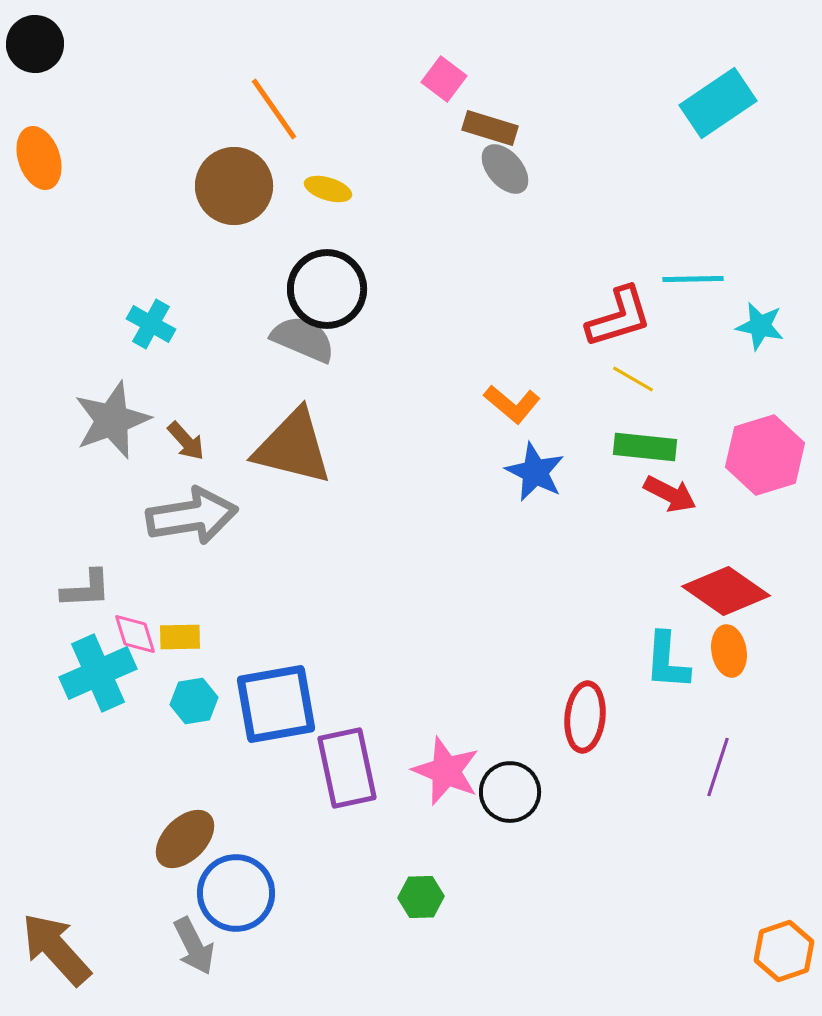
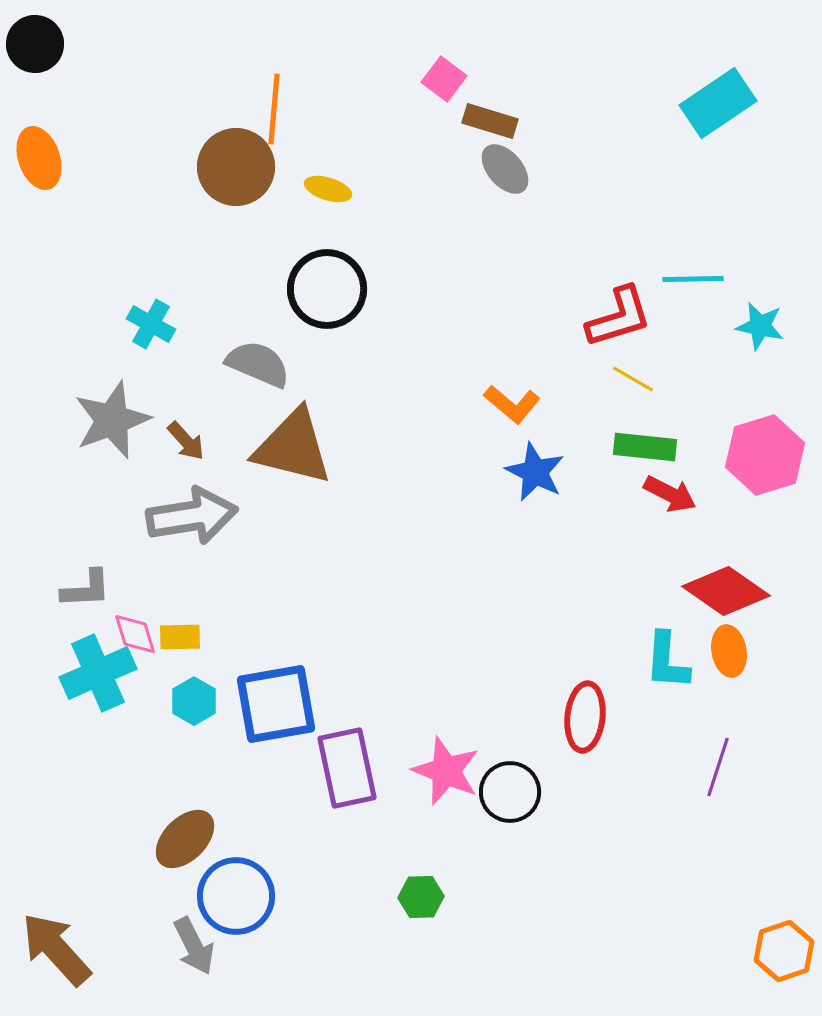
orange line at (274, 109): rotated 40 degrees clockwise
brown rectangle at (490, 128): moved 7 px up
brown circle at (234, 186): moved 2 px right, 19 px up
gray semicircle at (303, 339): moved 45 px left, 25 px down
cyan hexagon at (194, 701): rotated 21 degrees counterclockwise
blue circle at (236, 893): moved 3 px down
